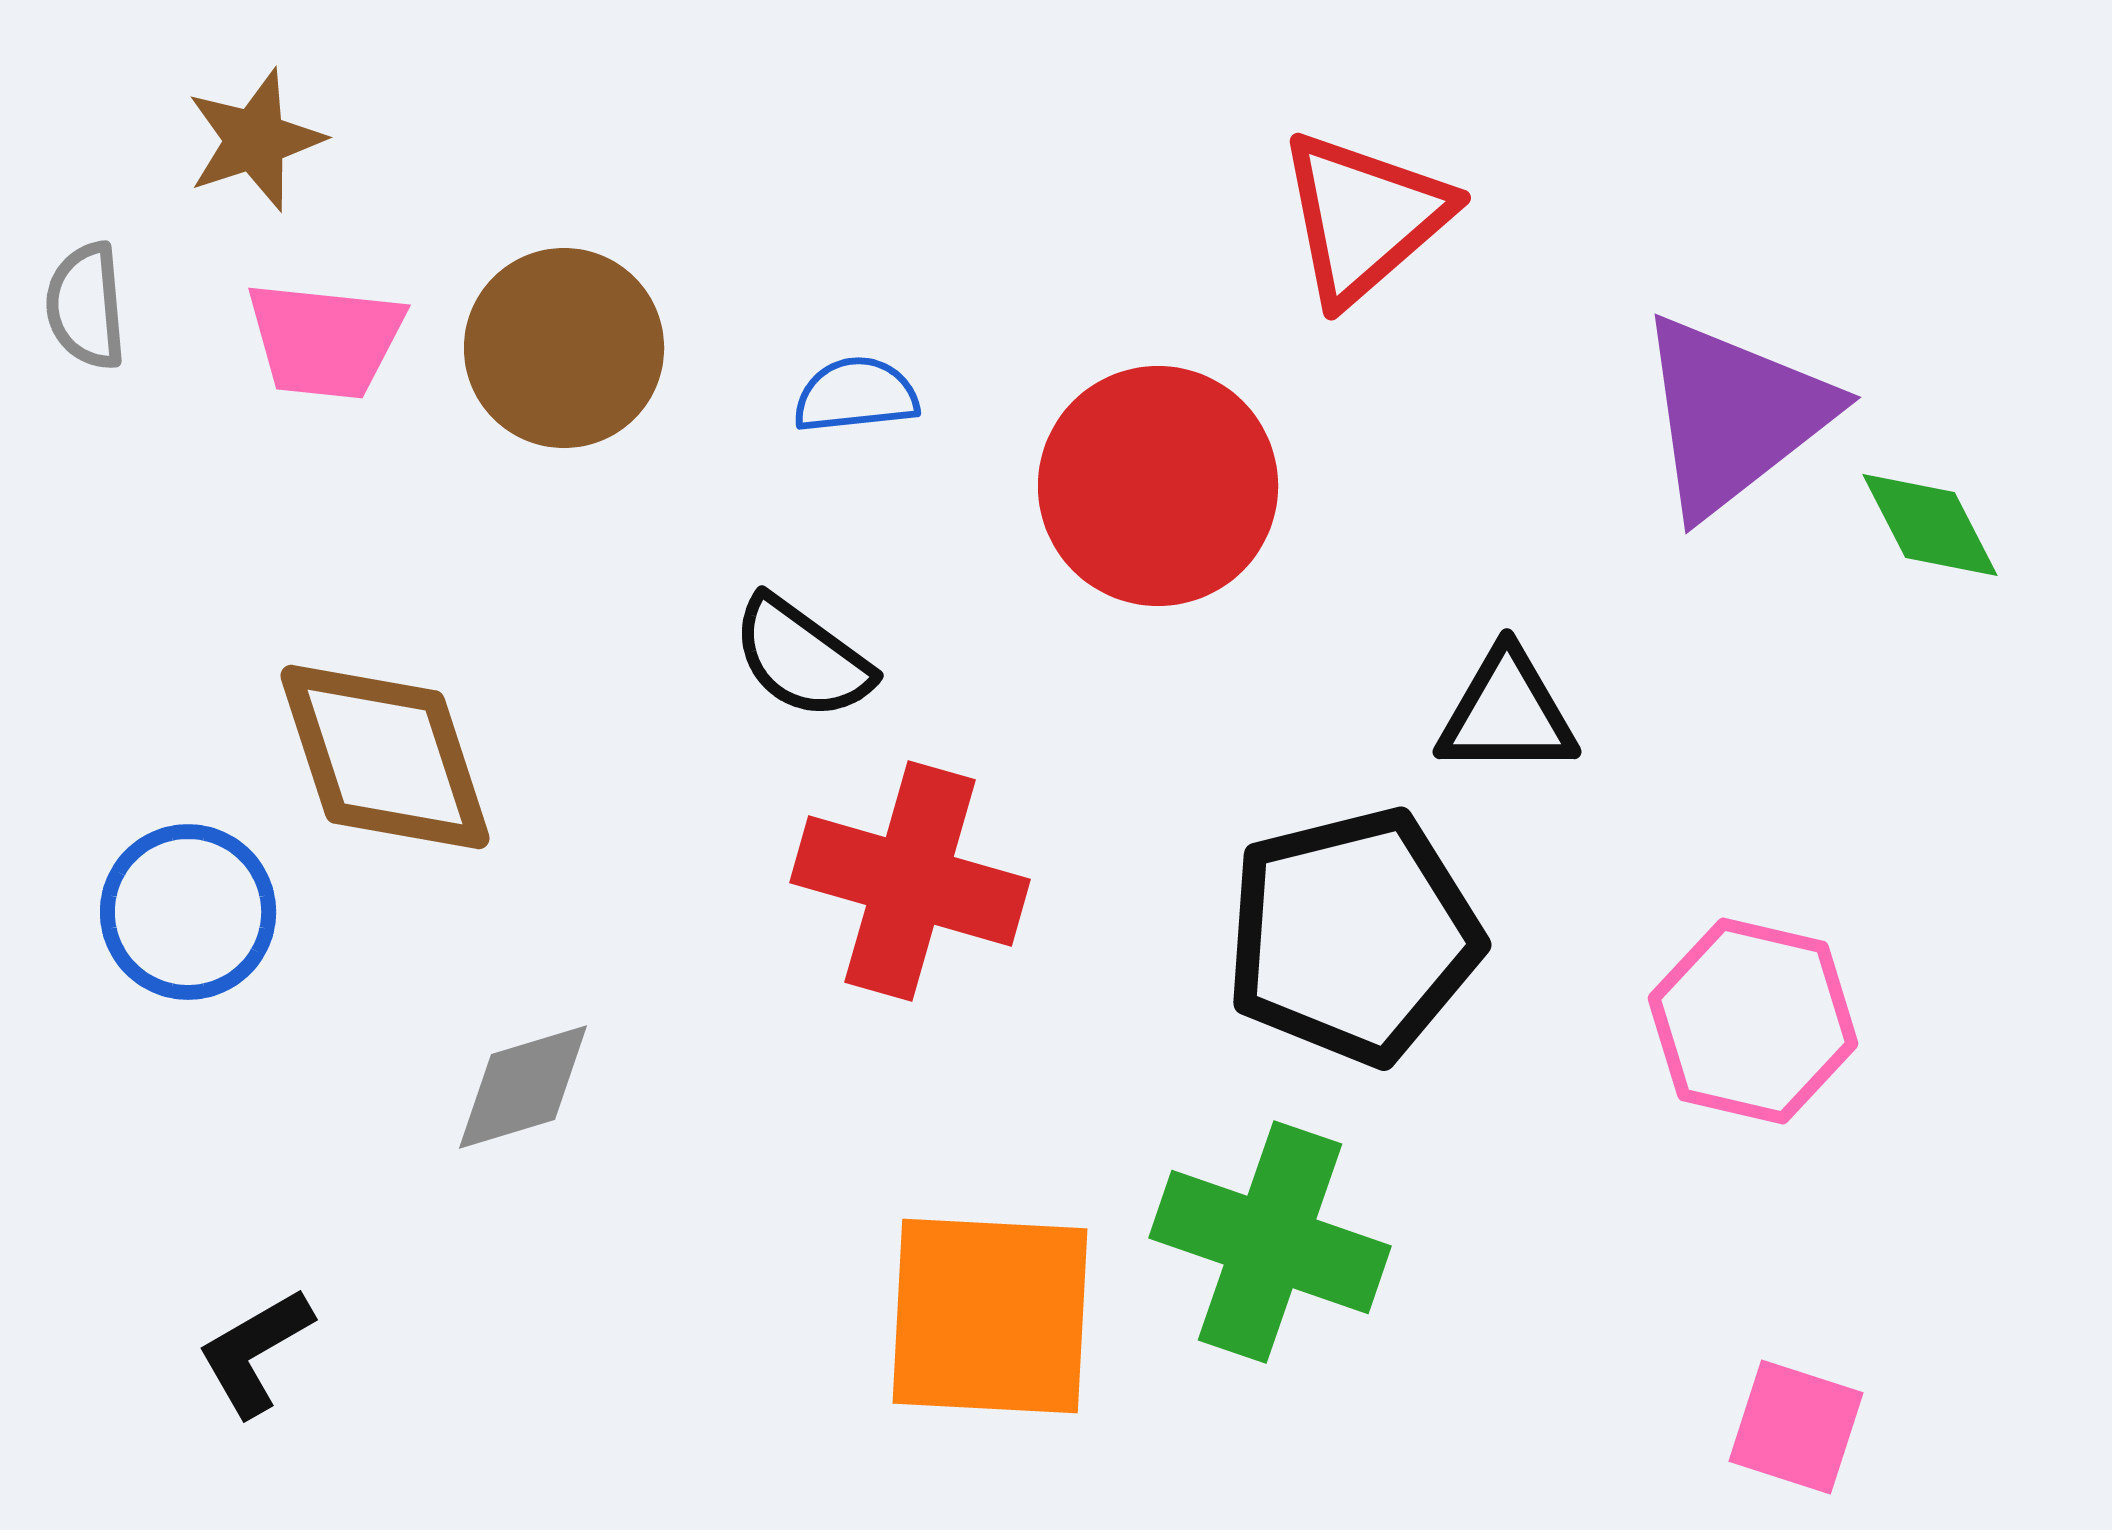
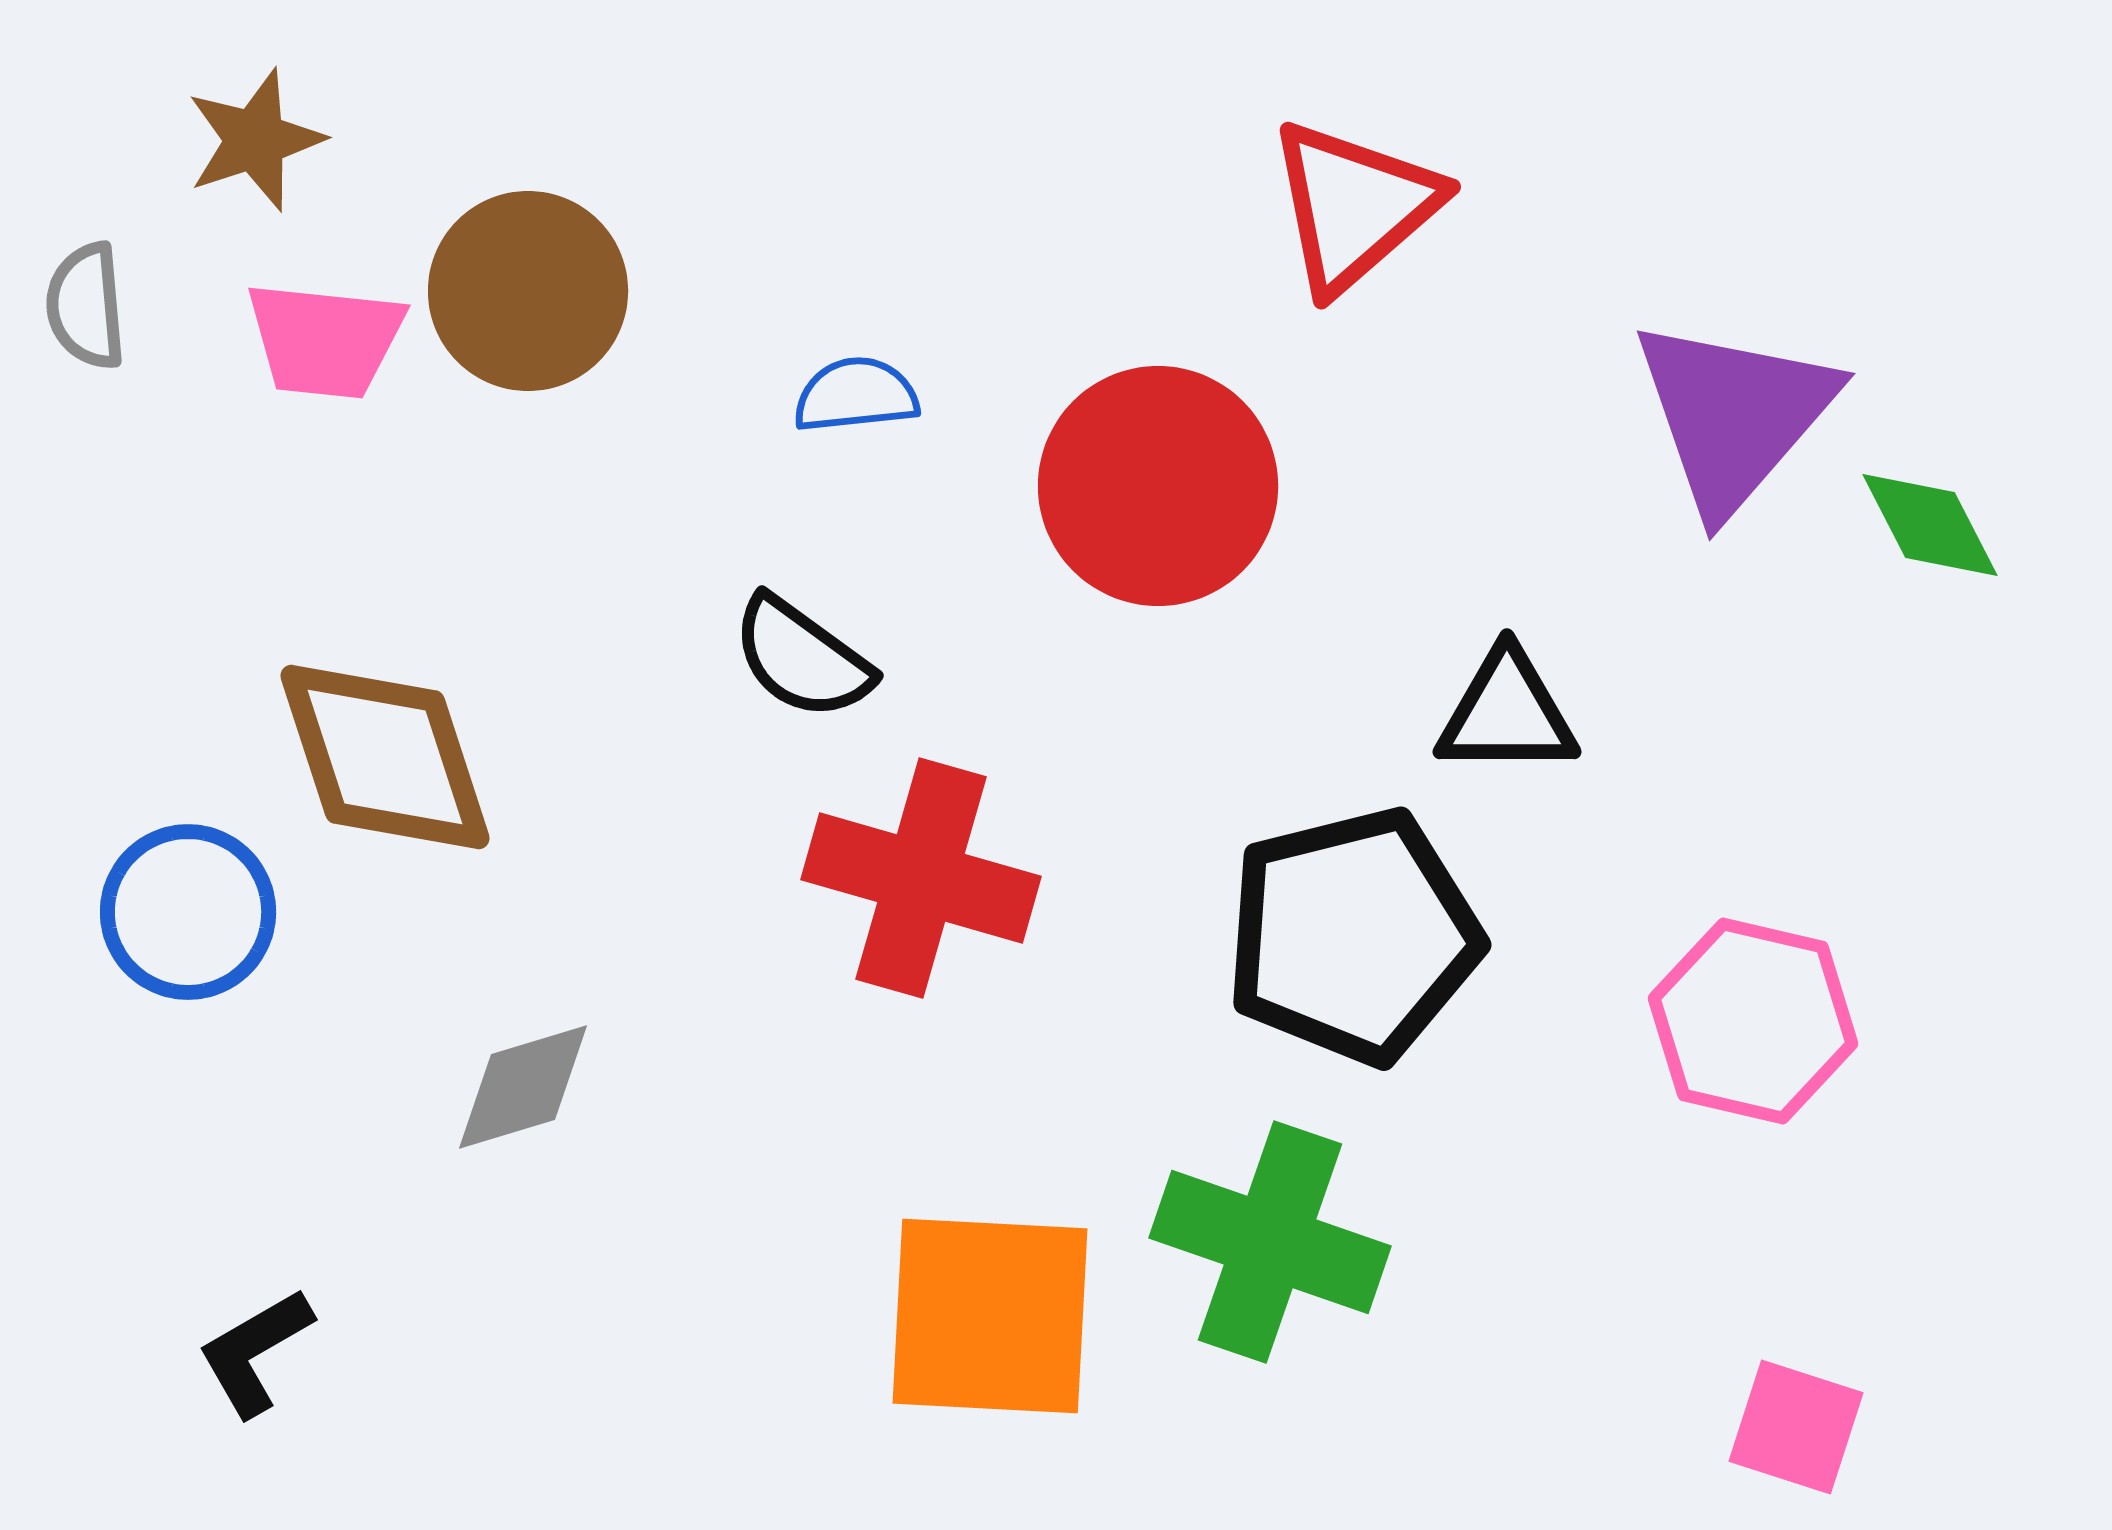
red triangle: moved 10 px left, 11 px up
brown circle: moved 36 px left, 57 px up
purple triangle: rotated 11 degrees counterclockwise
red cross: moved 11 px right, 3 px up
